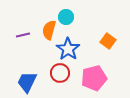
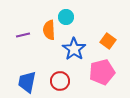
orange semicircle: rotated 18 degrees counterclockwise
blue star: moved 6 px right
red circle: moved 8 px down
pink pentagon: moved 8 px right, 6 px up
blue trapezoid: rotated 15 degrees counterclockwise
